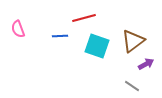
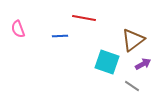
red line: rotated 25 degrees clockwise
brown triangle: moved 1 px up
cyan square: moved 10 px right, 16 px down
purple arrow: moved 3 px left
